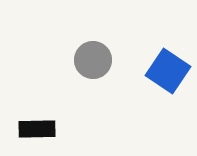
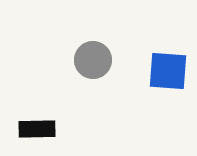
blue square: rotated 30 degrees counterclockwise
